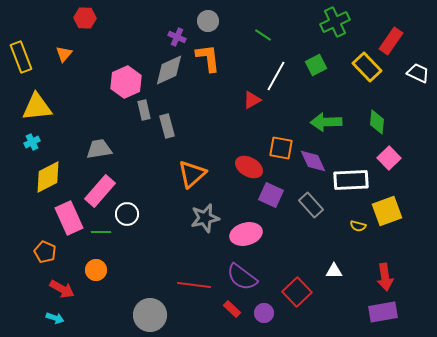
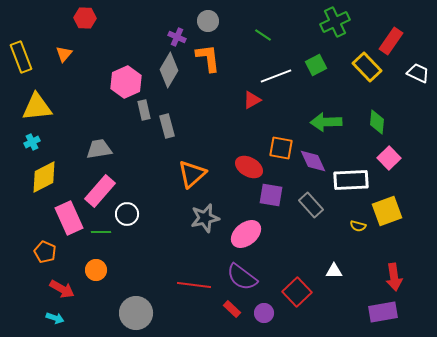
gray diamond at (169, 70): rotated 36 degrees counterclockwise
white line at (276, 76): rotated 40 degrees clockwise
yellow diamond at (48, 177): moved 4 px left
purple square at (271, 195): rotated 15 degrees counterclockwise
pink ellipse at (246, 234): rotated 24 degrees counterclockwise
red arrow at (385, 277): moved 9 px right
gray circle at (150, 315): moved 14 px left, 2 px up
